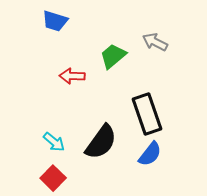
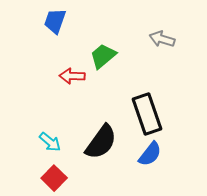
blue trapezoid: rotated 92 degrees clockwise
gray arrow: moved 7 px right, 3 px up; rotated 10 degrees counterclockwise
green trapezoid: moved 10 px left
cyan arrow: moved 4 px left
red square: moved 1 px right
